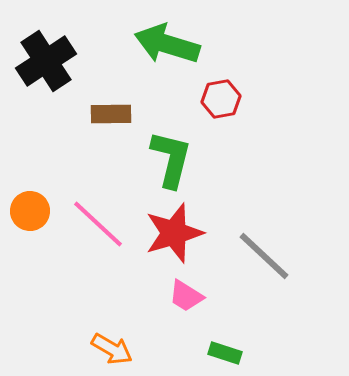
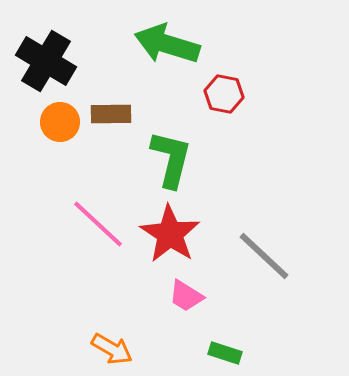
black cross: rotated 26 degrees counterclockwise
red hexagon: moved 3 px right, 5 px up; rotated 21 degrees clockwise
orange circle: moved 30 px right, 89 px up
red star: moved 4 px left, 1 px down; rotated 22 degrees counterclockwise
